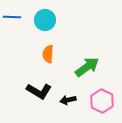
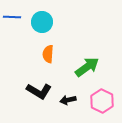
cyan circle: moved 3 px left, 2 px down
